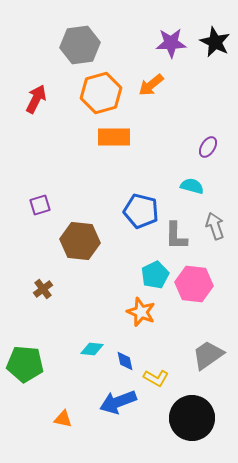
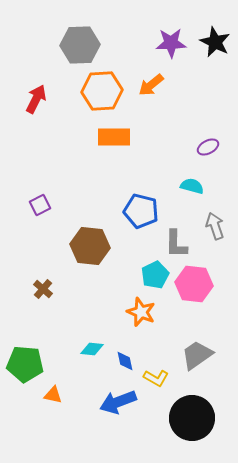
gray hexagon: rotated 6 degrees clockwise
orange hexagon: moved 1 px right, 2 px up; rotated 12 degrees clockwise
purple ellipse: rotated 30 degrees clockwise
purple square: rotated 10 degrees counterclockwise
gray L-shape: moved 8 px down
brown hexagon: moved 10 px right, 5 px down
brown cross: rotated 12 degrees counterclockwise
gray trapezoid: moved 11 px left
orange triangle: moved 10 px left, 24 px up
